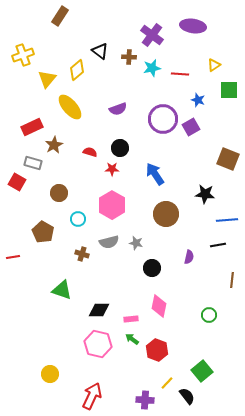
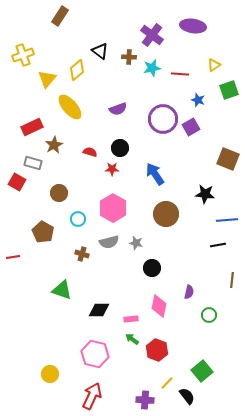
green square at (229, 90): rotated 18 degrees counterclockwise
pink hexagon at (112, 205): moved 1 px right, 3 px down
purple semicircle at (189, 257): moved 35 px down
pink hexagon at (98, 344): moved 3 px left, 10 px down
